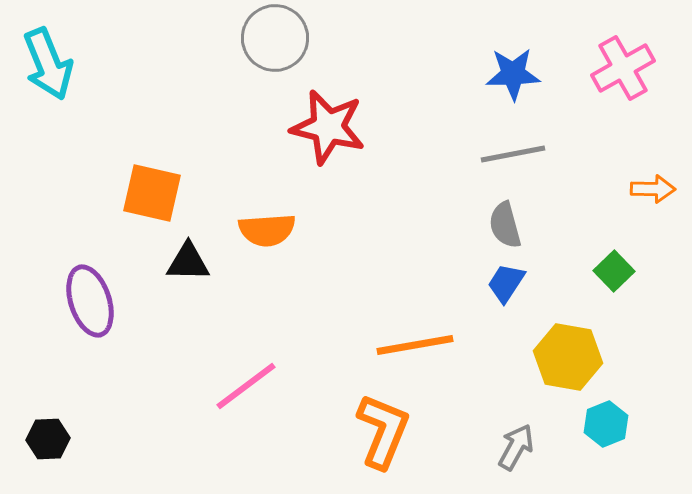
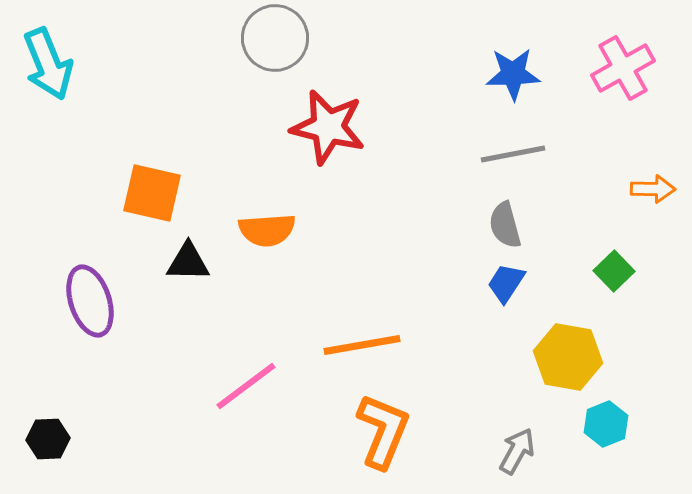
orange line: moved 53 px left
gray arrow: moved 1 px right, 4 px down
